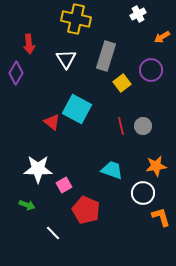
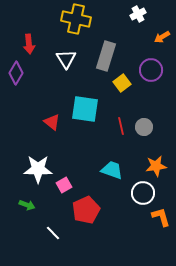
cyan square: moved 8 px right; rotated 20 degrees counterclockwise
gray circle: moved 1 px right, 1 px down
red pentagon: rotated 24 degrees clockwise
